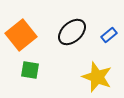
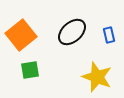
blue rectangle: rotated 63 degrees counterclockwise
green square: rotated 18 degrees counterclockwise
